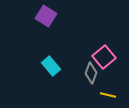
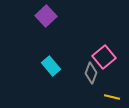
purple square: rotated 15 degrees clockwise
yellow line: moved 4 px right, 2 px down
